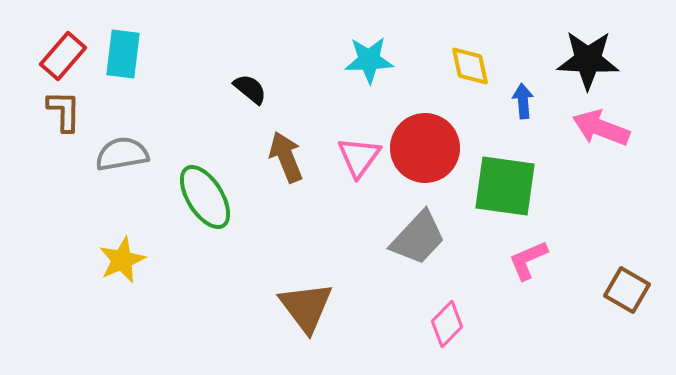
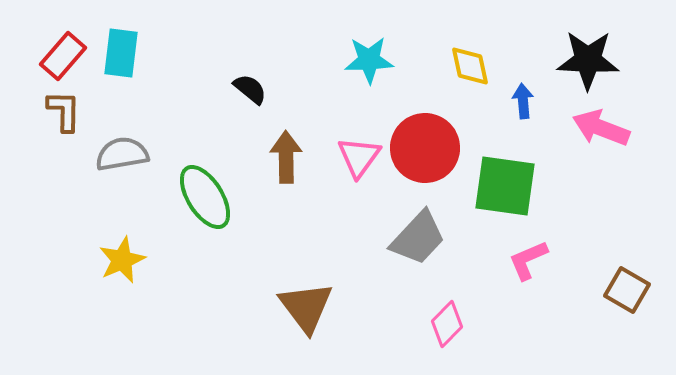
cyan rectangle: moved 2 px left, 1 px up
brown arrow: rotated 21 degrees clockwise
